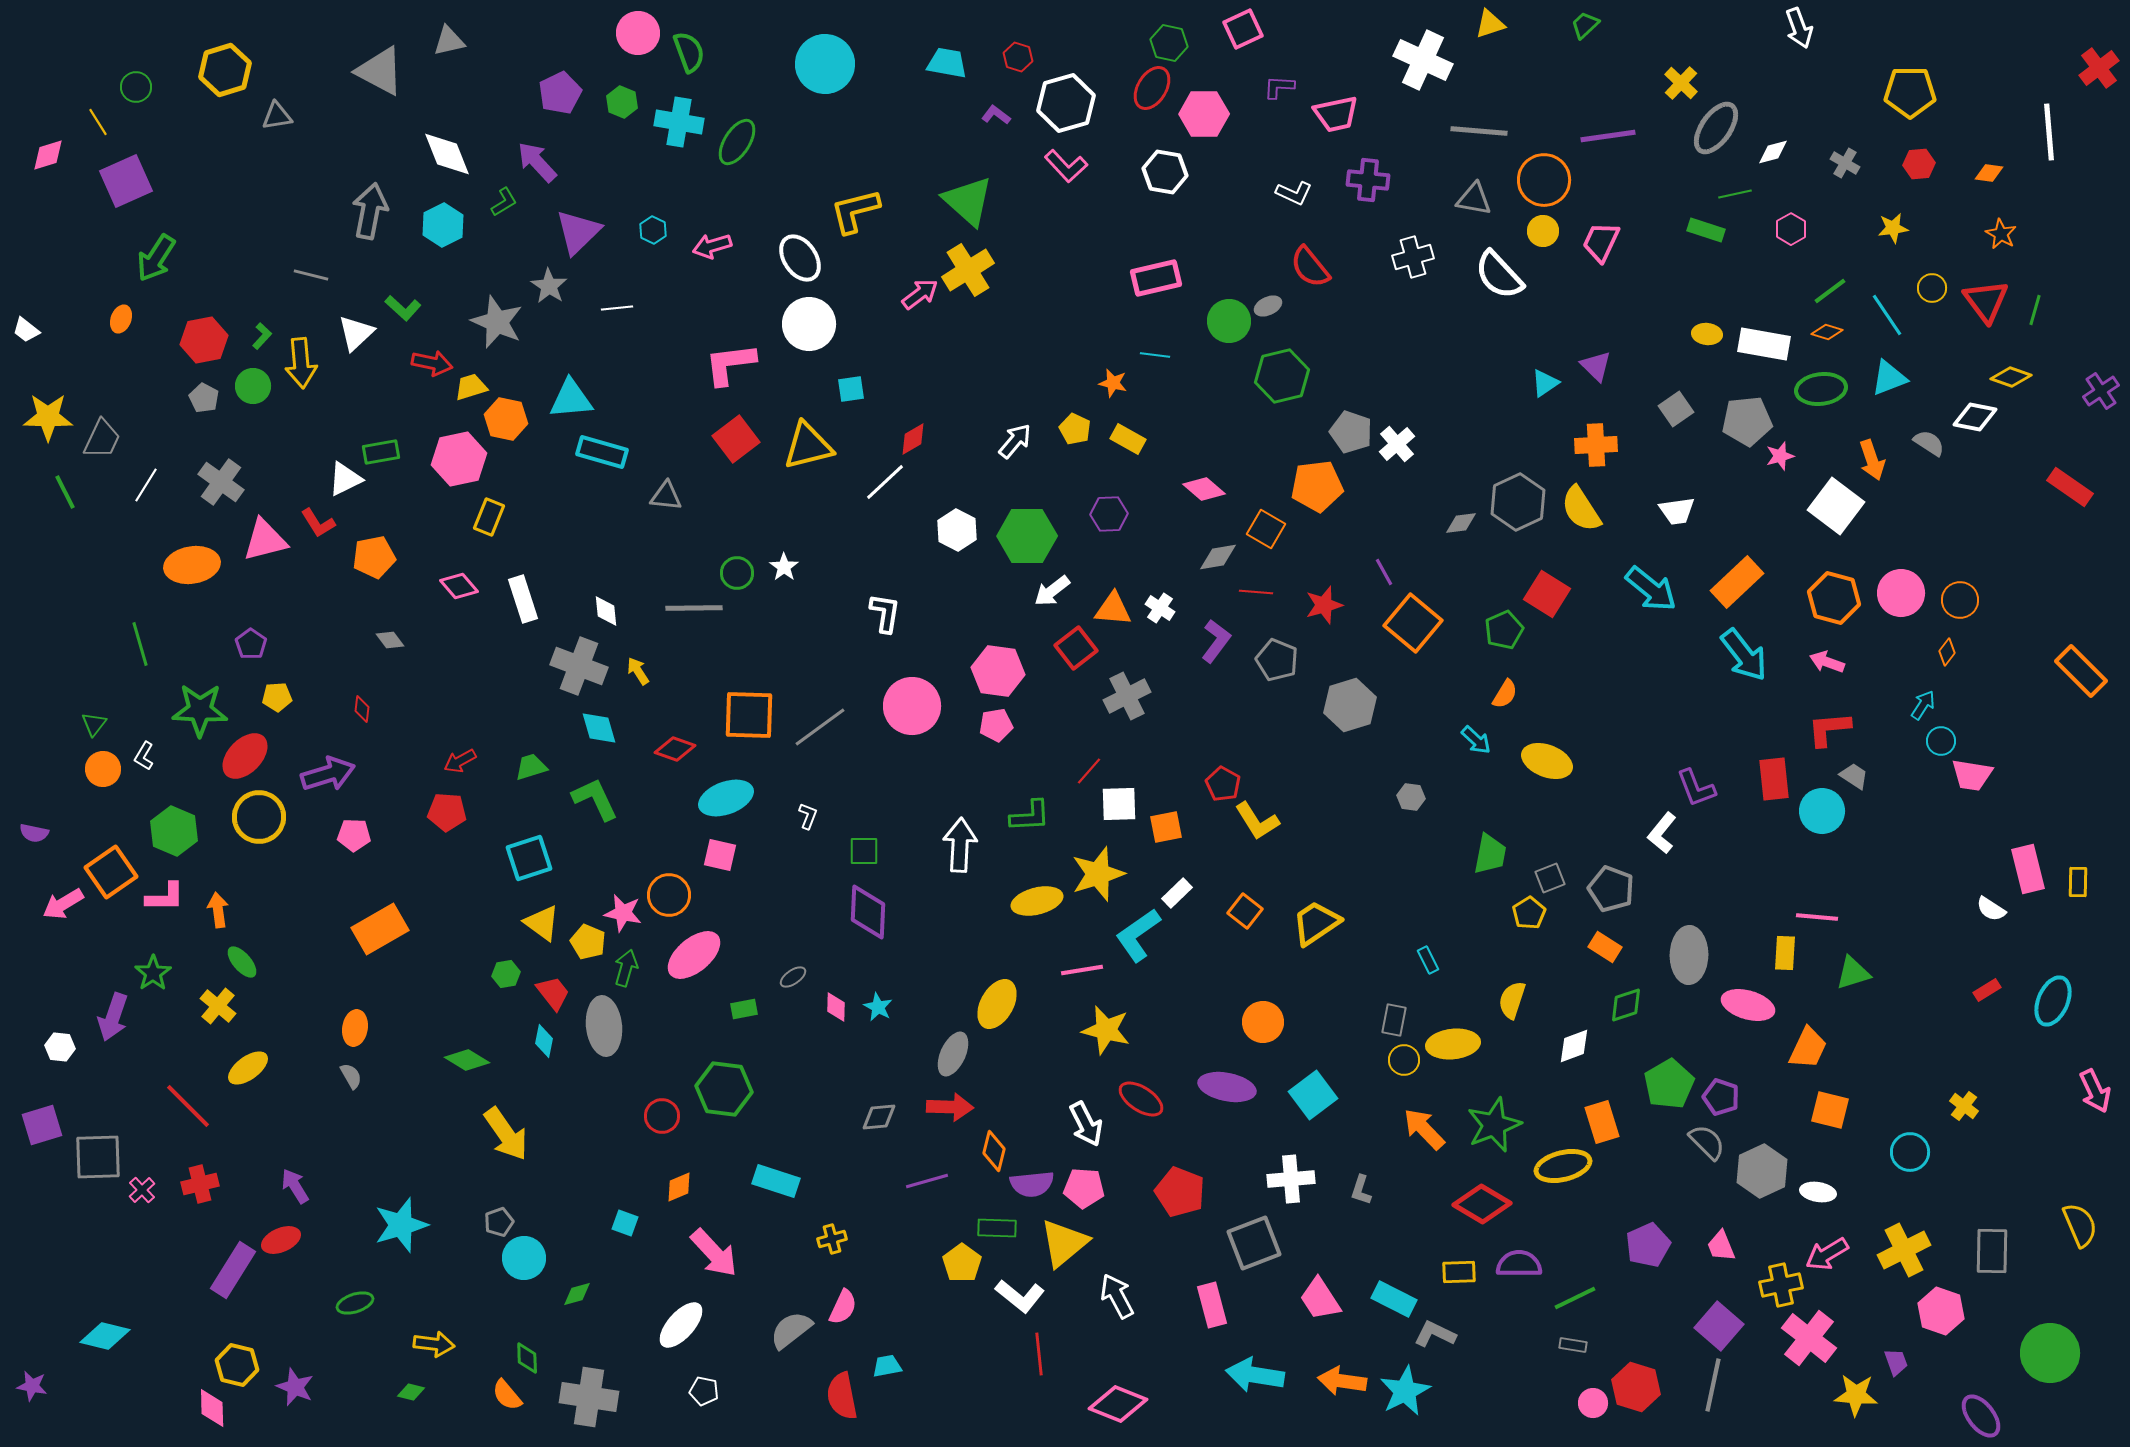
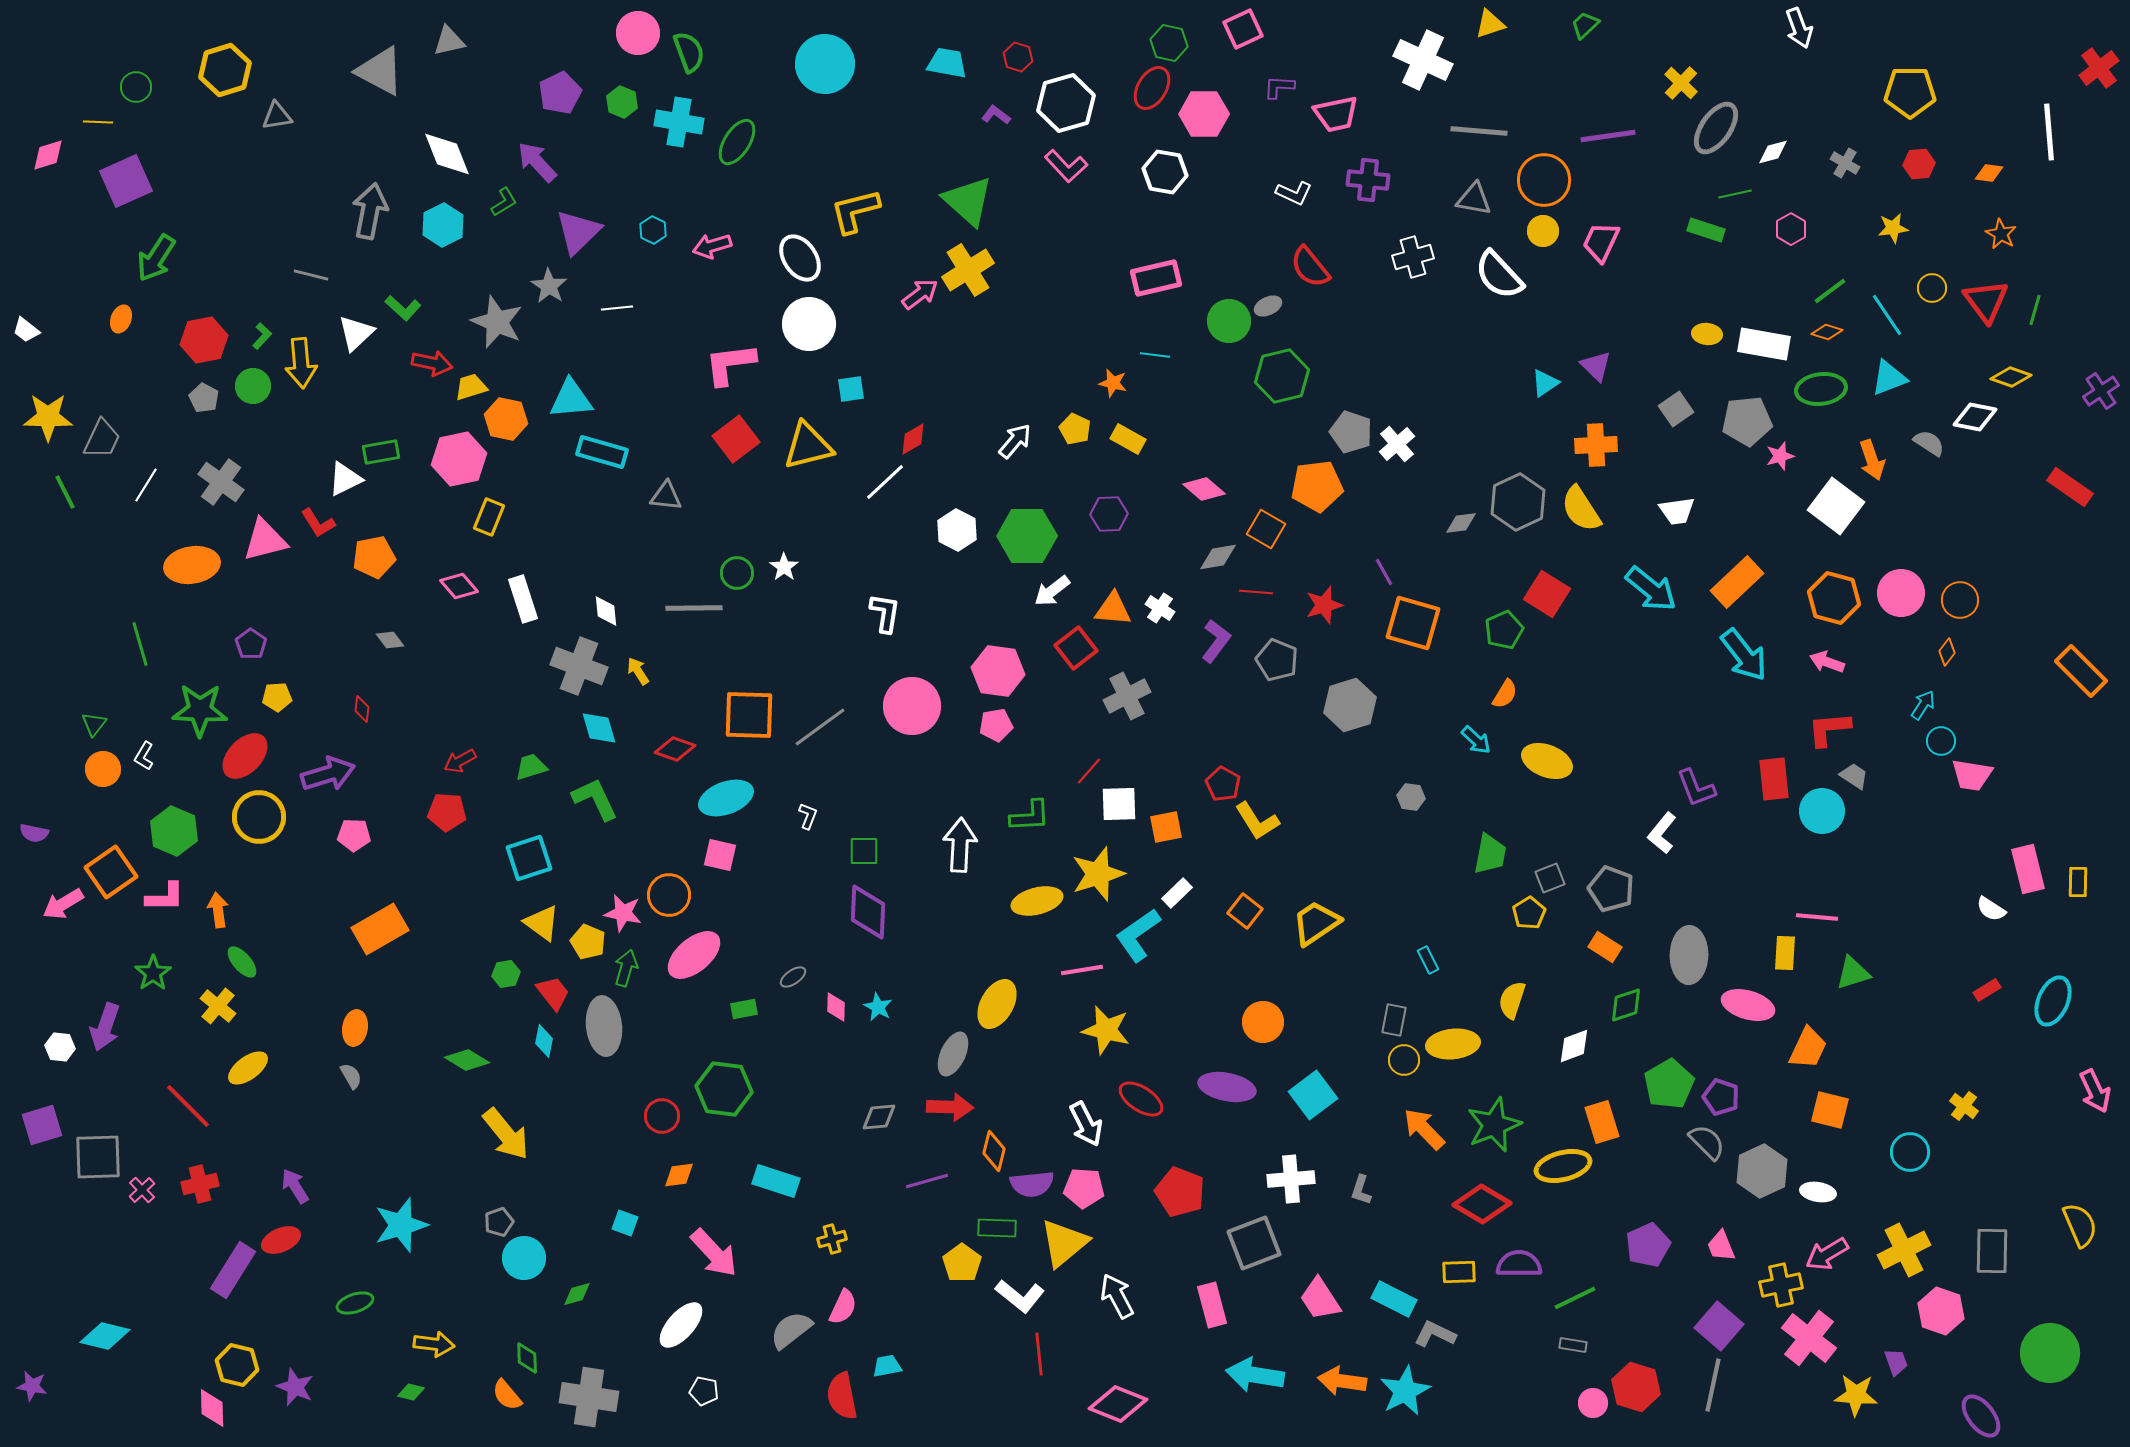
yellow line at (98, 122): rotated 56 degrees counterclockwise
orange square at (1413, 623): rotated 24 degrees counterclockwise
purple arrow at (113, 1017): moved 8 px left, 10 px down
yellow arrow at (506, 1134): rotated 4 degrees counterclockwise
orange diamond at (679, 1187): moved 12 px up; rotated 16 degrees clockwise
